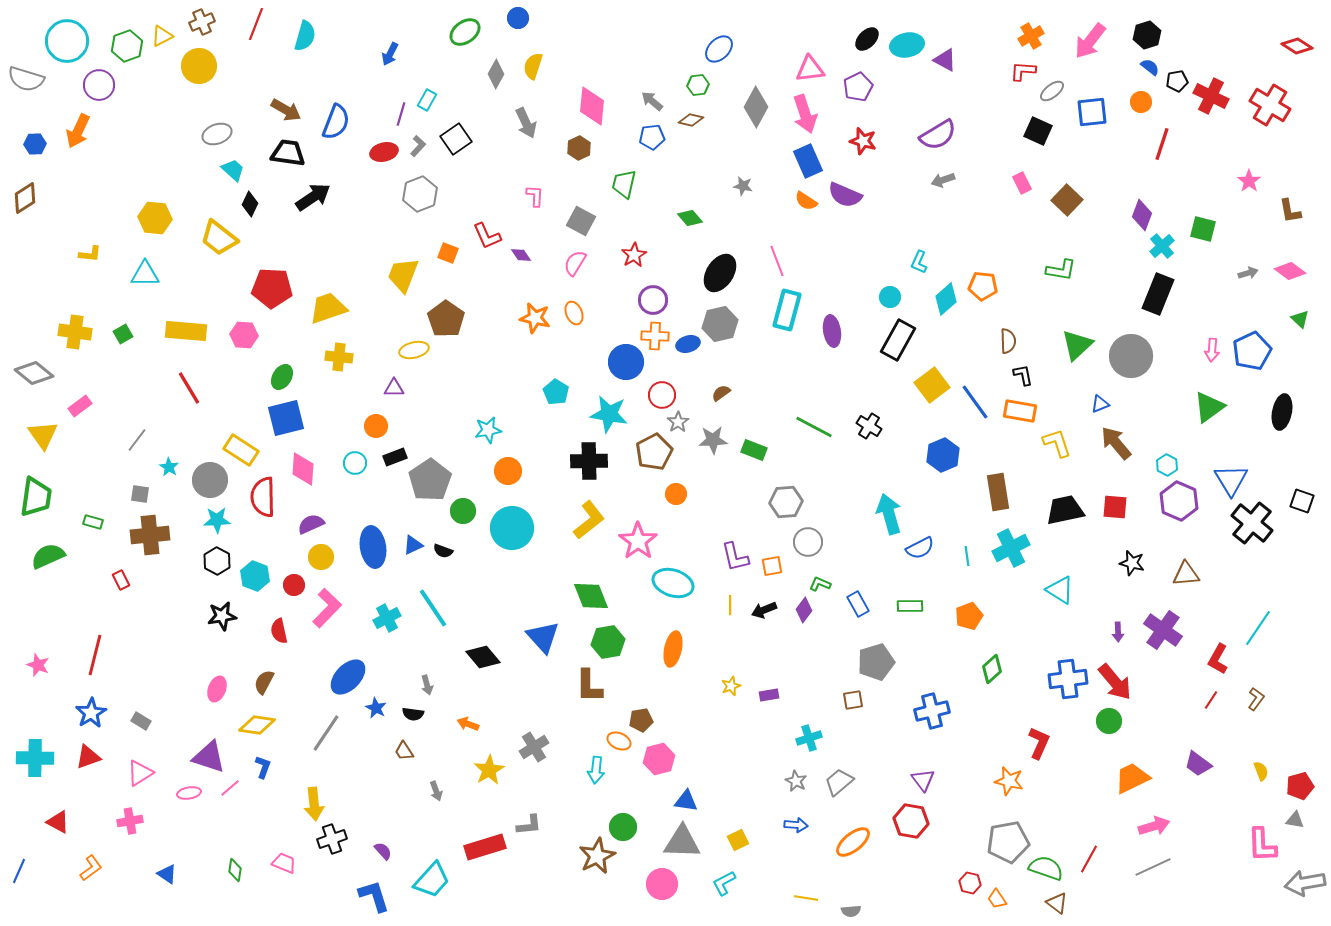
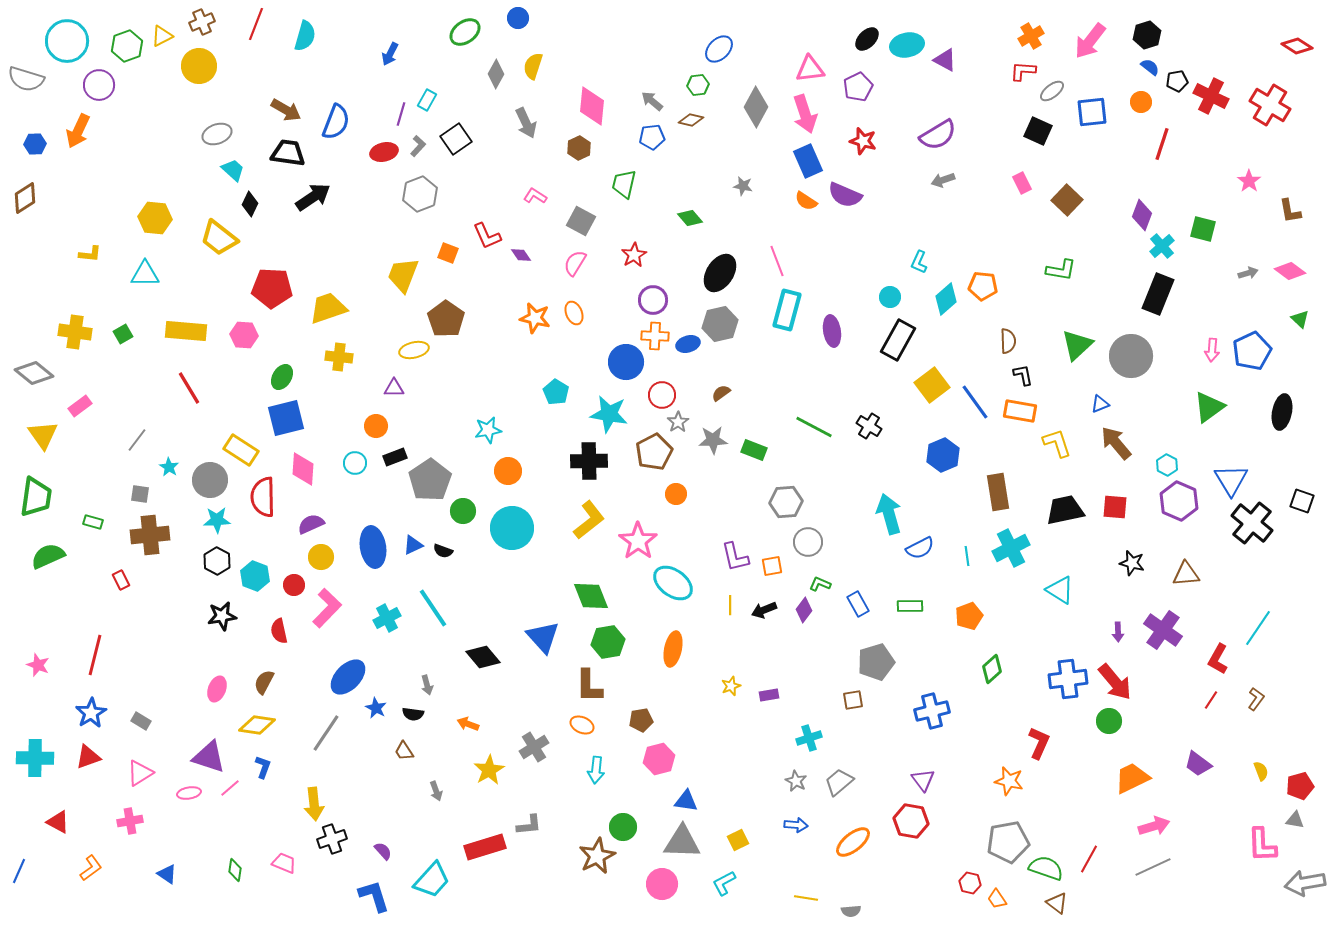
pink L-shape at (535, 196): rotated 60 degrees counterclockwise
cyan ellipse at (673, 583): rotated 18 degrees clockwise
orange ellipse at (619, 741): moved 37 px left, 16 px up
